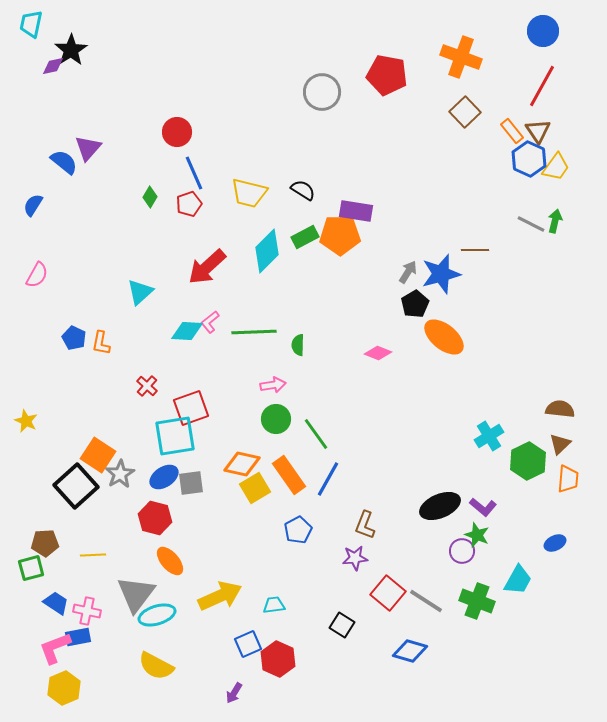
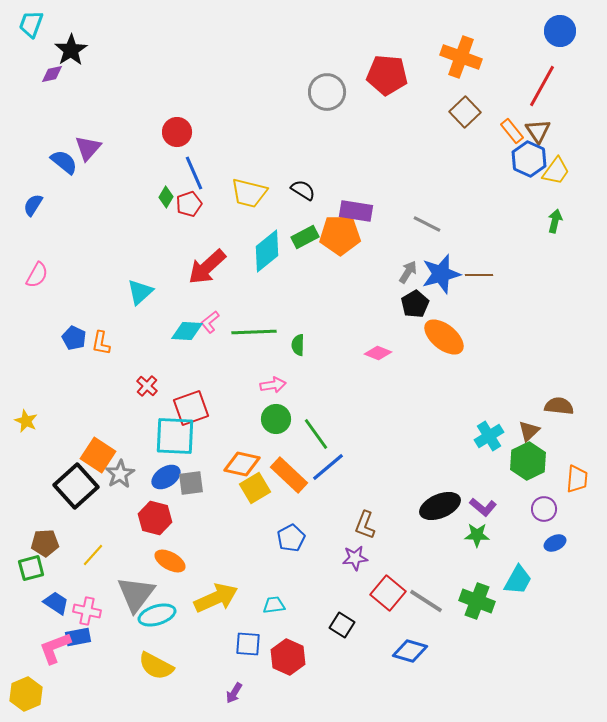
cyan trapezoid at (31, 24): rotated 8 degrees clockwise
blue circle at (543, 31): moved 17 px right
purple diamond at (53, 66): moved 1 px left, 8 px down
red pentagon at (387, 75): rotated 6 degrees counterclockwise
gray circle at (322, 92): moved 5 px right
yellow trapezoid at (556, 167): moved 4 px down
green diamond at (150, 197): moved 16 px right
gray line at (531, 224): moved 104 px left
brown line at (475, 250): moved 4 px right, 25 px down
cyan diamond at (267, 251): rotated 6 degrees clockwise
brown semicircle at (560, 409): moved 1 px left, 3 px up
cyan square at (175, 436): rotated 12 degrees clockwise
brown triangle at (560, 444): moved 31 px left, 13 px up
orange rectangle at (289, 475): rotated 12 degrees counterclockwise
blue ellipse at (164, 477): moved 2 px right
blue line at (328, 479): moved 12 px up; rotated 21 degrees clockwise
orange trapezoid at (568, 479): moved 9 px right
blue pentagon at (298, 530): moved 7 px left, 8 px down
green star at (477, 535): rotated 20 degrees counterclockwise
purple circle at (462, 551): moved 82 px right, 42 px up
yellow line at (93, 555): rotated 45 degrees counterclockwise
orange ellipse at (170, 561): rotated 20 degrees counterclockwise
yellow arrow at (220, 596): moved 4 px left, 2 px down
blue square at (248, 644): rotated 28 degrees clockwise
red hexagon at (278, 659): moved 10 px right, 2 px up
yellow hexagon at (64, 688): moved 38 px left, 6 px down
